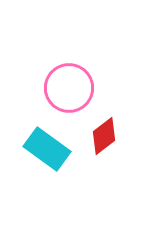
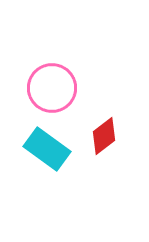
pink circle: moved 17 px left
